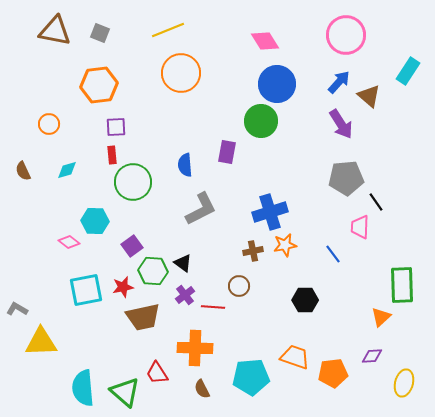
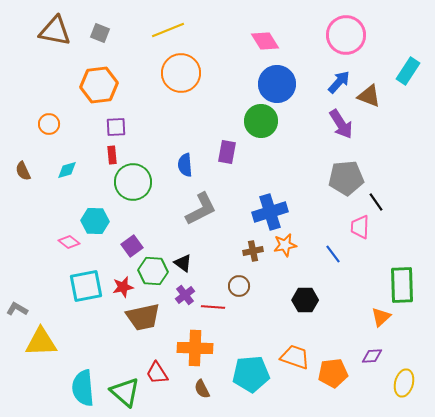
brown triangle at (369, 96): rotated 20 degrees counterclockwise
cyan square at (86, 290): moved 4 px up
cyan pentagon at (251, 377): moved 3 px up
